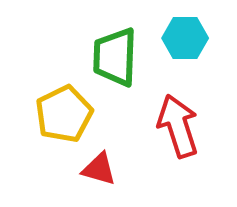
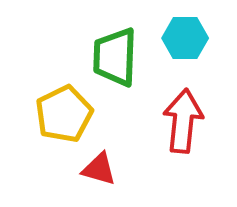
red arrow: moved 5 px right, 5 px up; rotated 24 degrees clockwise
